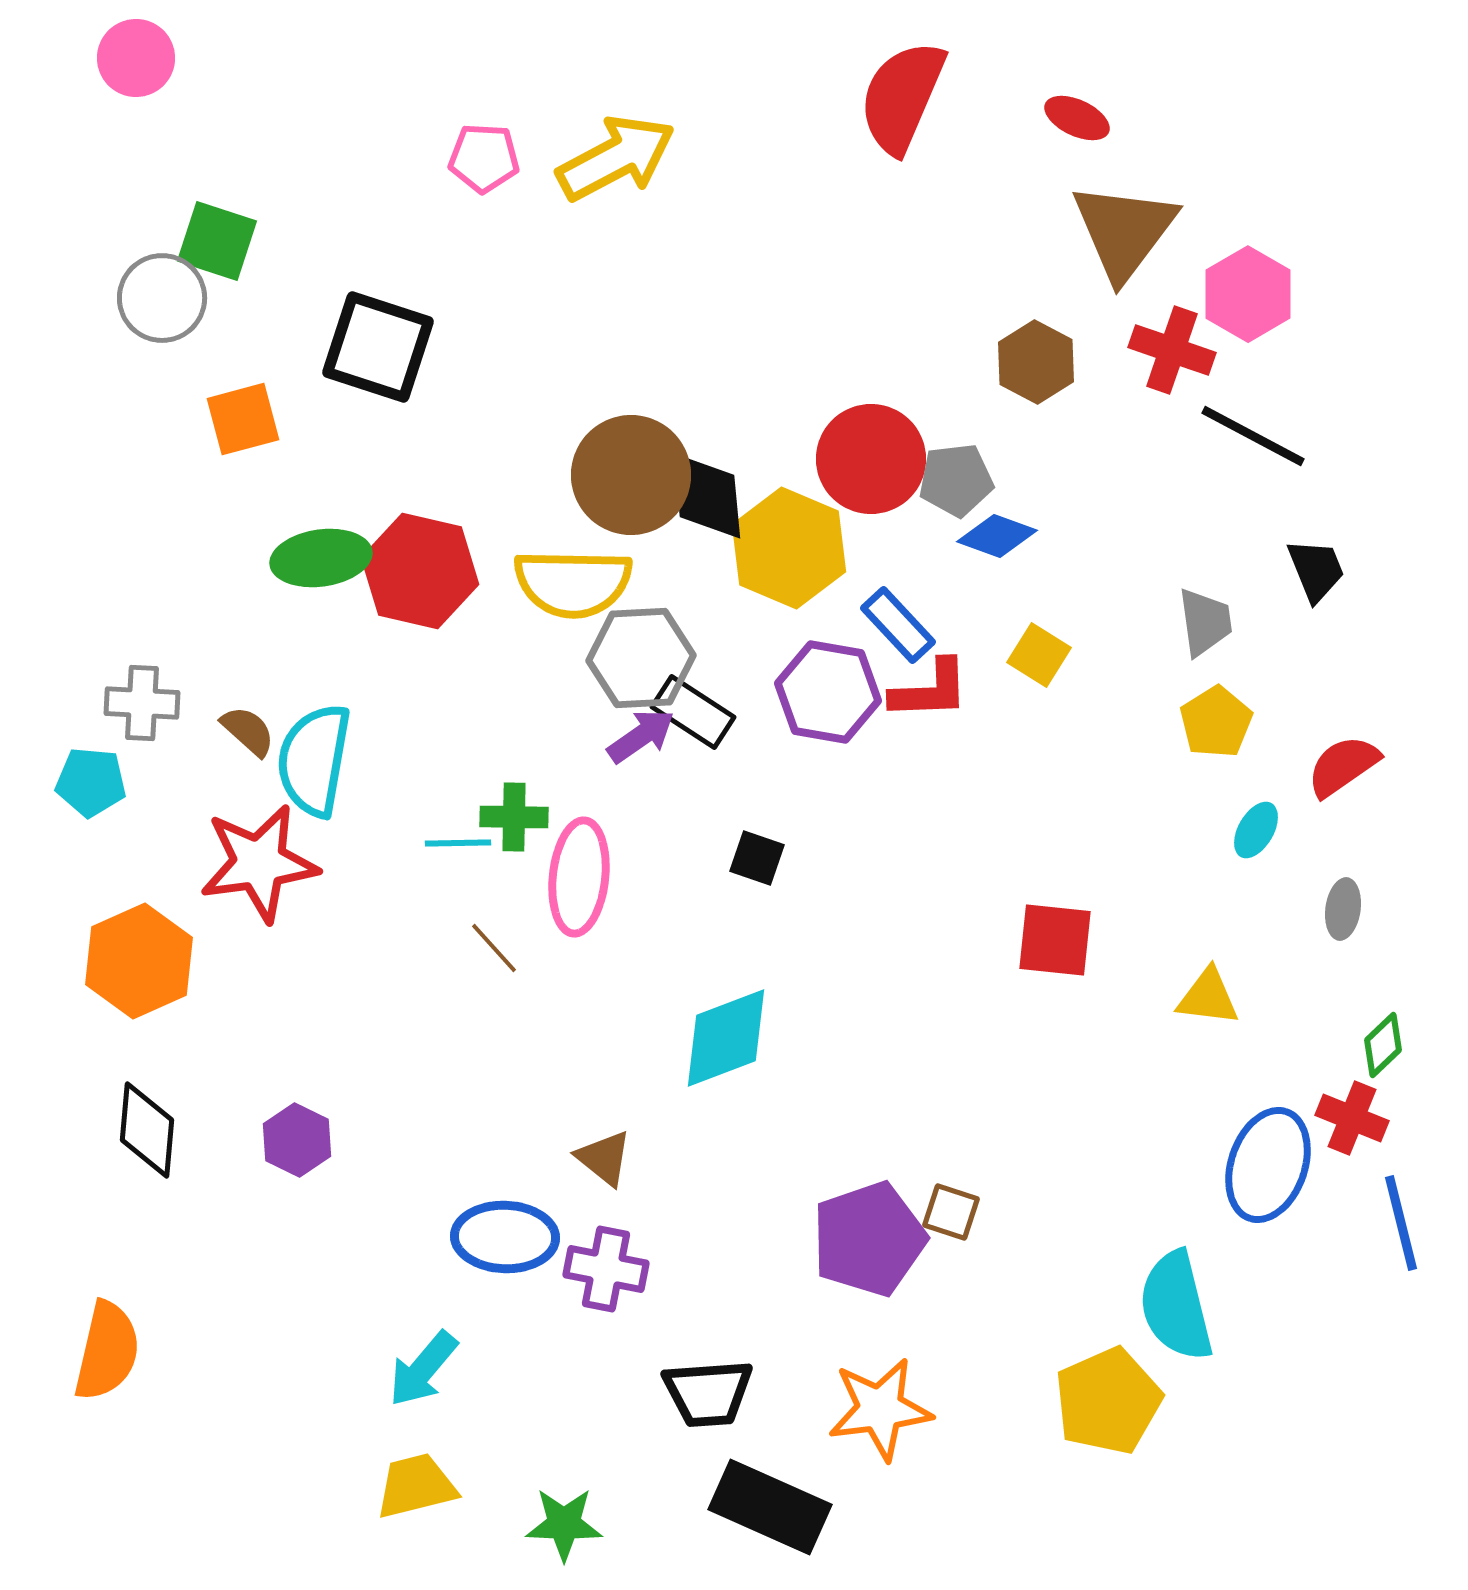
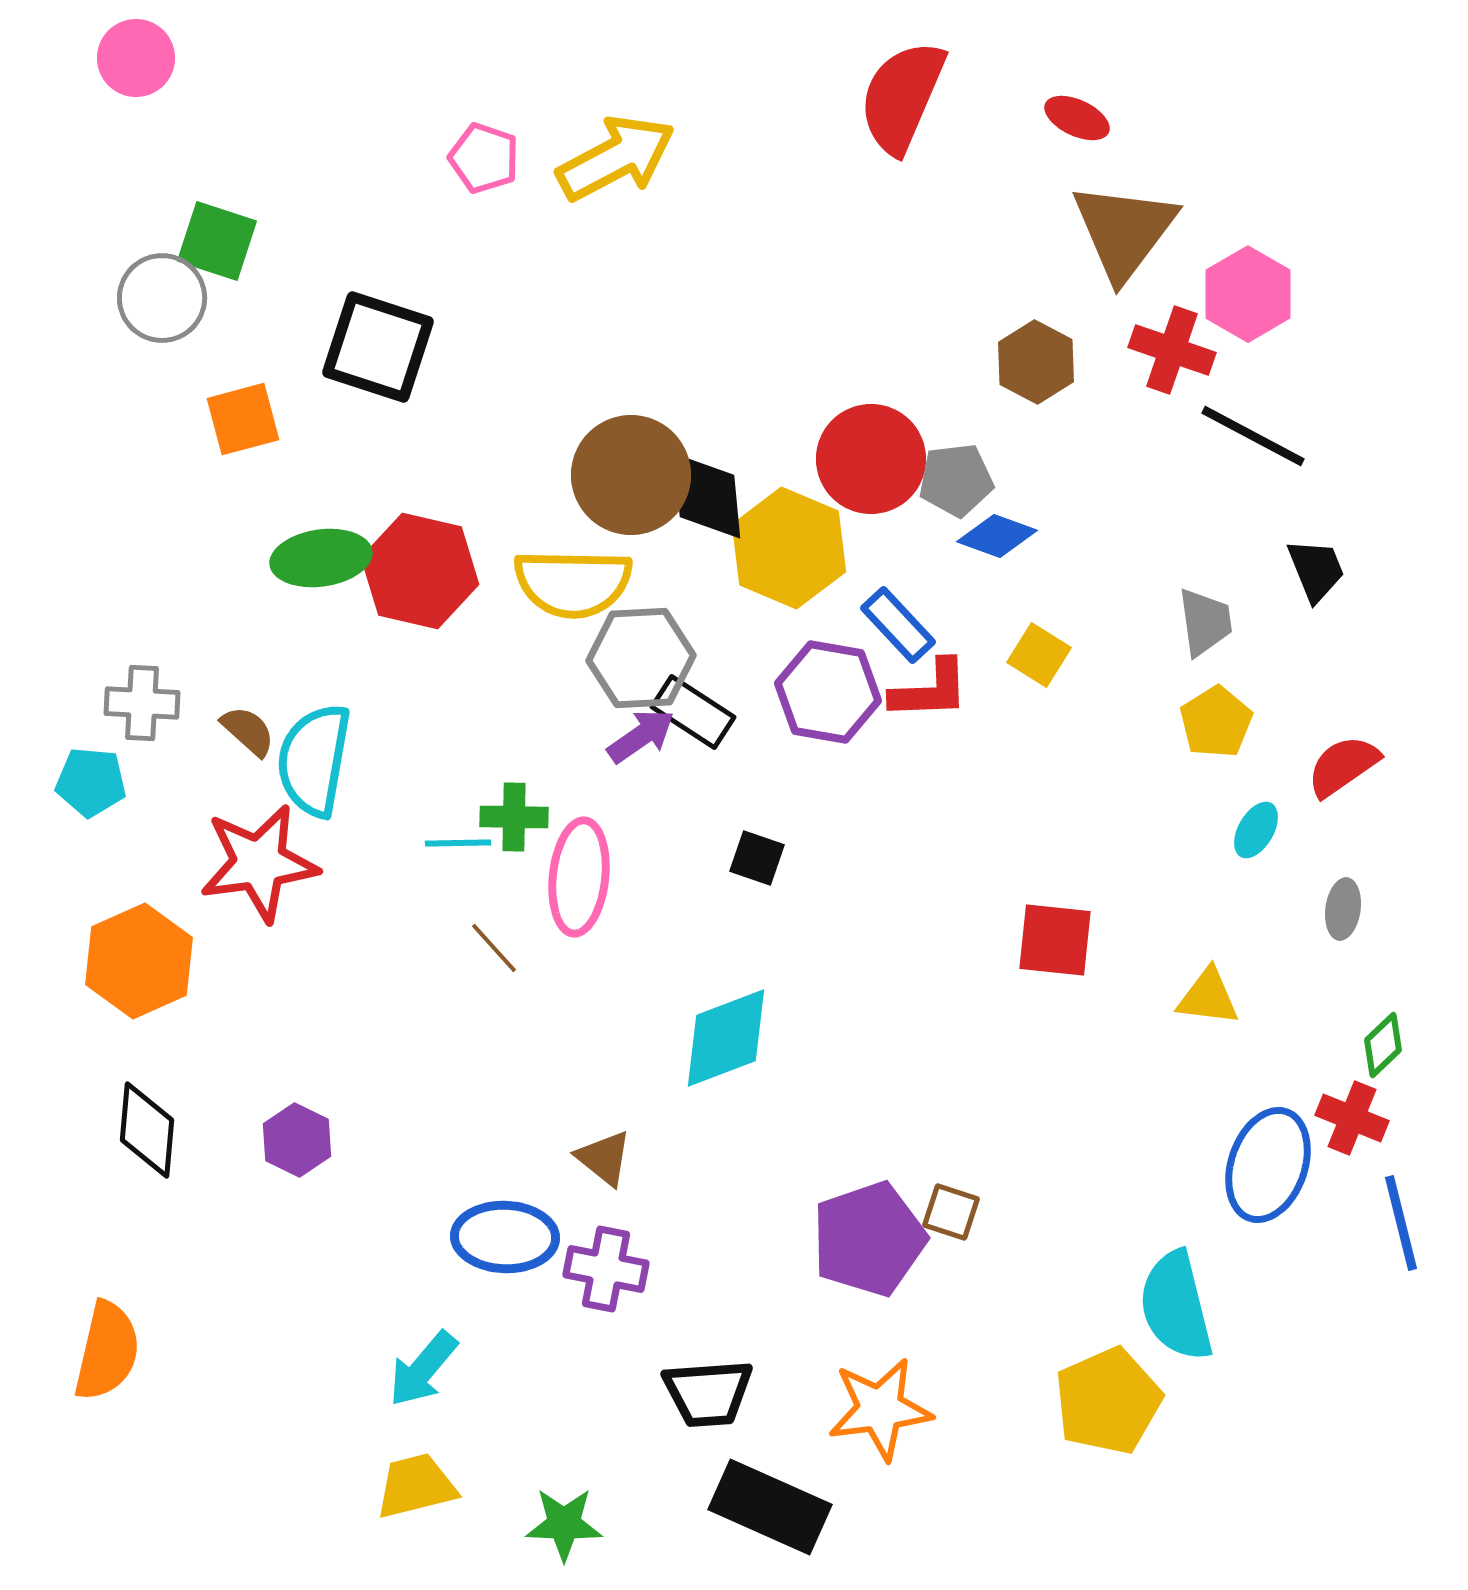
pink pentagon at (484, 158): rotated 16 degrees clockwise
